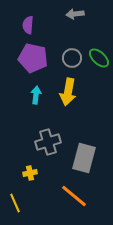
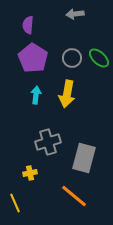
purple pentagon: rotated 20 degrees clockwise
yellow arrow: moved 1 px left, 2 px down
